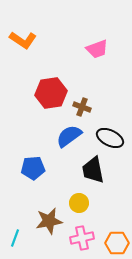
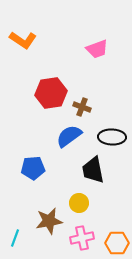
black ellipse: moved 2 px right, 1 px up; rotated 24 degrees counterclockwise
